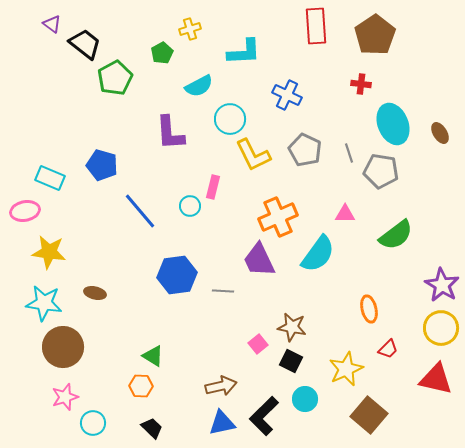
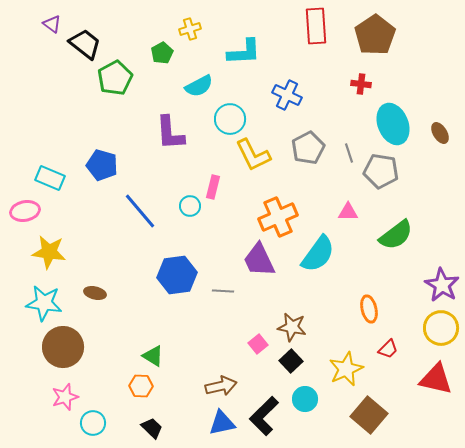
gray pentagon at (305, 150): moved 3 px right, 2 px up; rotated 20 degrees clockwise
pink triangle at (345, 214): moved 3 px right, 2 px up
black square at (291, 361): rotated 20 degrees clockwise
